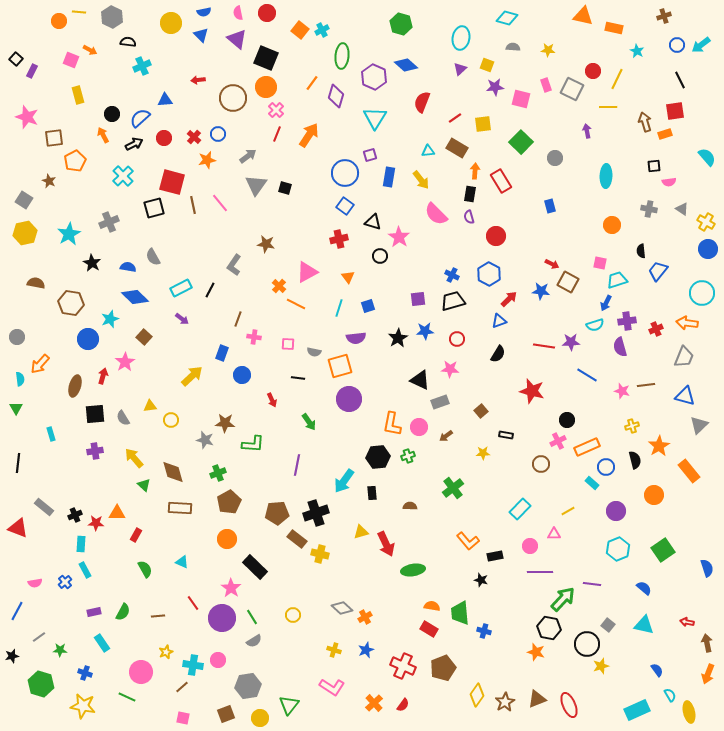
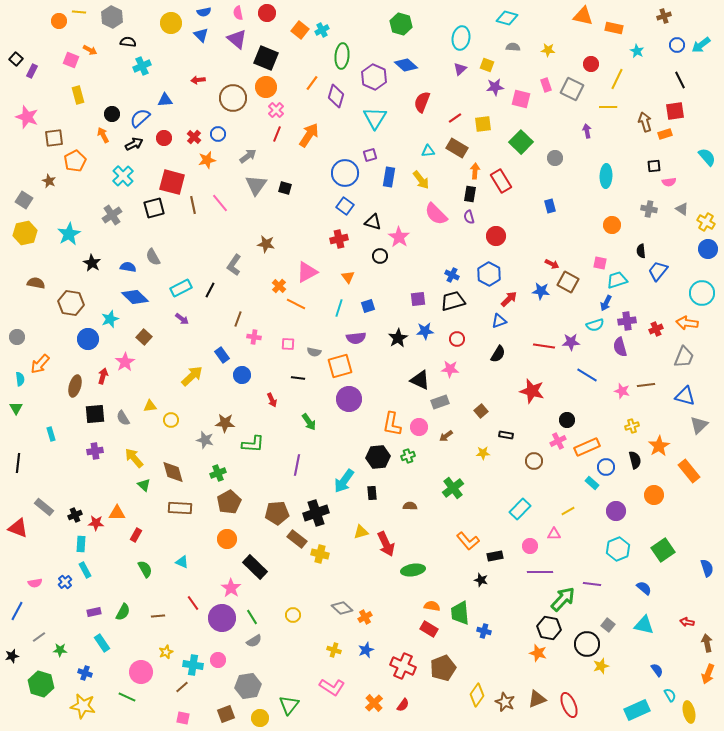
red circle at (593, 71): moved 2 px left, 7 px up
gray cross at (109, 222): moved 3 px right, 7 px up; rotated 12 degrees counterclockwise
blue rectangle at (222, 353): moved 2 px down; rotated 56 degrees counterclockwise
brown circle at (541, 464): moved 7 px left, 3 px up
orange star at (536, 652): moved 2 px right, 1 px down
brown star at (505, 702): rotated 18 degrees counterclockwise
